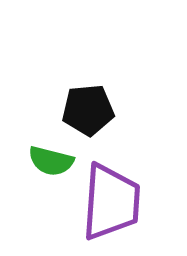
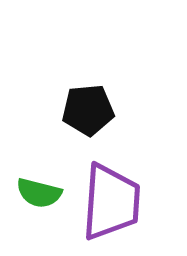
green semicircle: moved 12 px left, 32 px down
